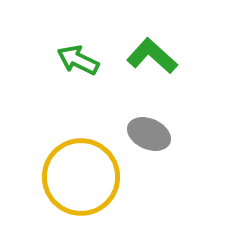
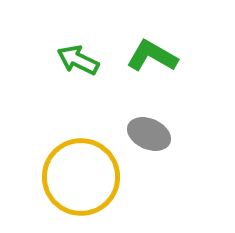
green L-shape: rotated 12 degrees counterclockwise
